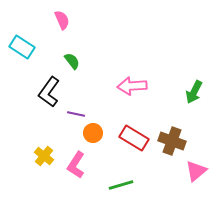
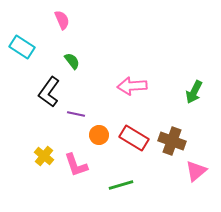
orange circle: moved 6 px right, 2 px down
pink L-shape: rotated 52 degrees counterclockwise
